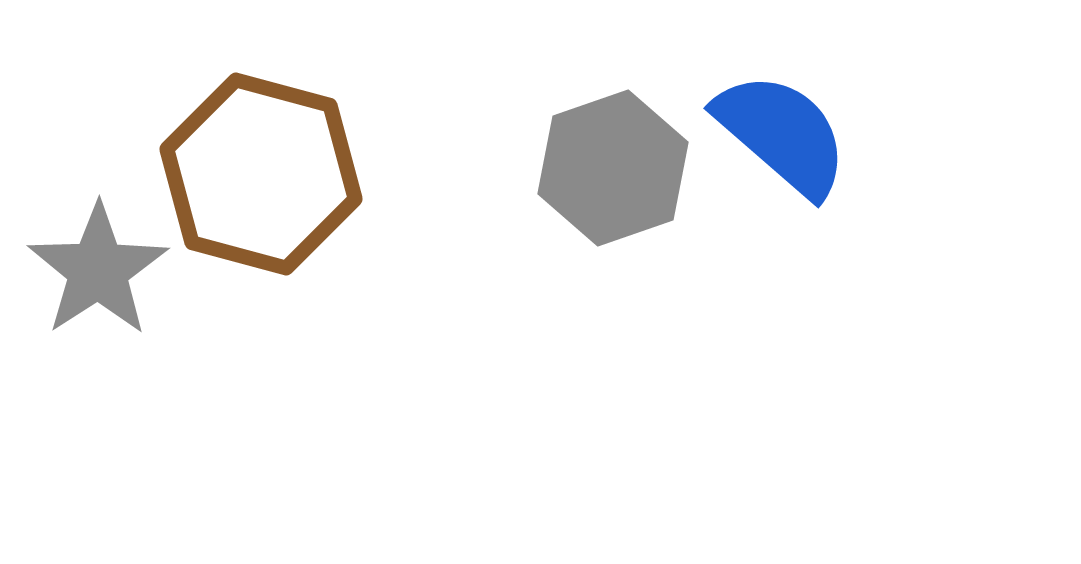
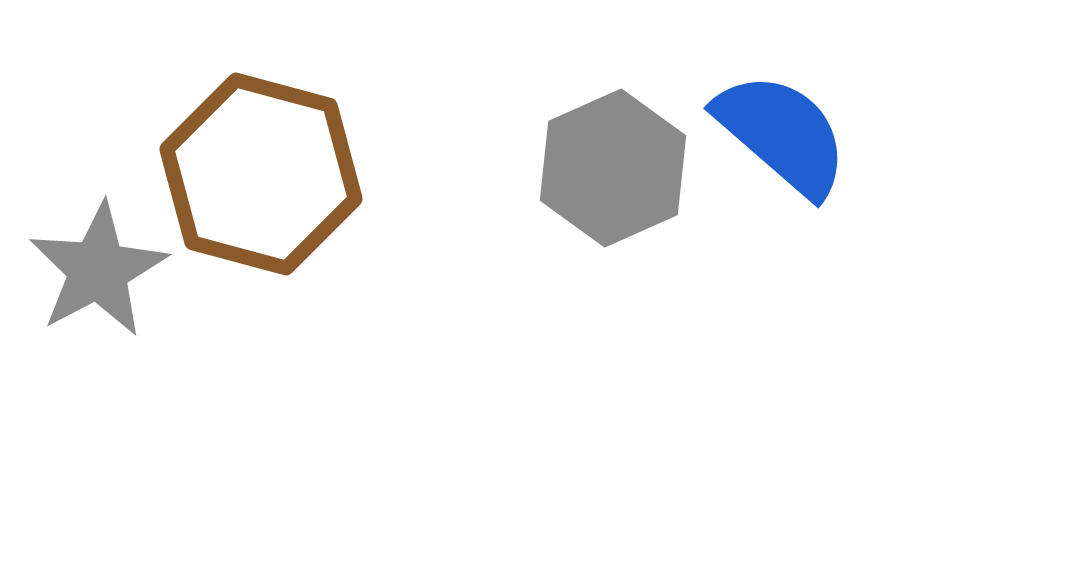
gray hexagon: rotated 5 degrees counterclockwise
gray star: rotated 5 degrees clockwise
